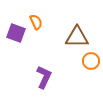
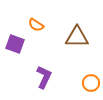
orange semicircle: moved 3 px down; rotated 147 degrees clockwise
purple square: moved 1 px left, 11 px down
orange circle: moved 22 px down
